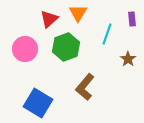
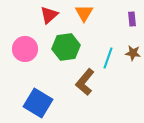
orange triangle: moved 6 px right
red triangle: moved 4 px up
cyan line: moved 1 px right, 24 px down
green hexagon: rotated 12 degrees clockwise
brown star: moved 5 px right, 6 px up; rotated 28 degrees counterclockwise
brown L-shape: moved 5 px up
